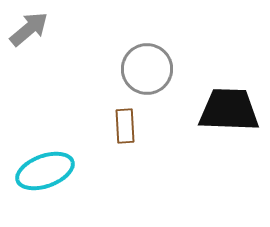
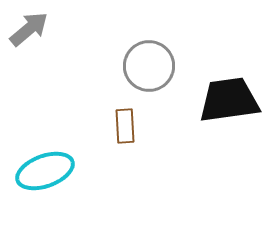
gray circle: moved 2 px right, 3 px up
black trapezoid: moved 10 px up; rotated 10 degrees counterclockwise
